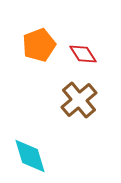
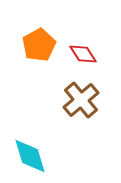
orange pentagon: rotated 8 degrees counterclockwise
brown cross: moved 2 px right
